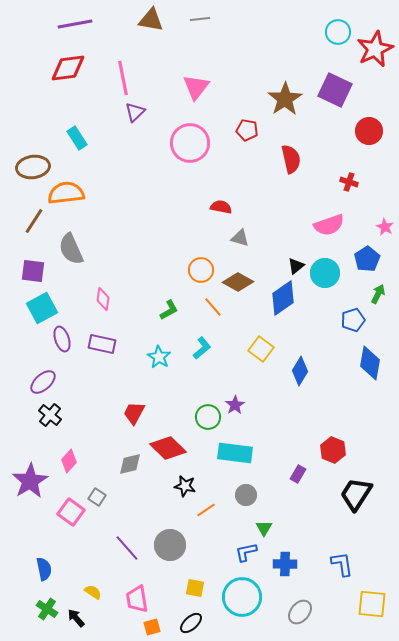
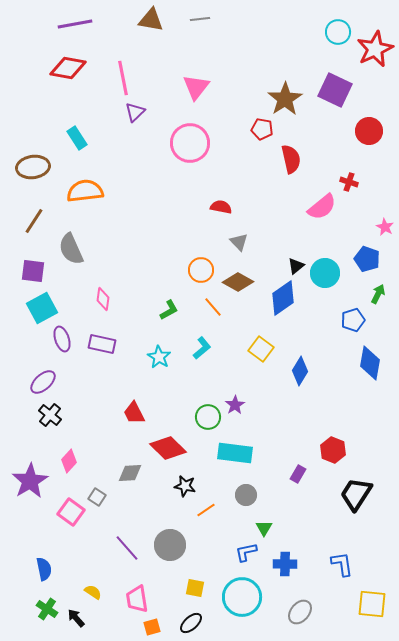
red diamond at (68, 68): rotated 18 degrees clockwise
red pentagon at (247, 130): moved 15 px right, 1 px up
orange semicircle at (66, 193): moved 19 px right, 2 px up
pink semicircle at (329, 225): moved 7 px left, 18 px up; rotated 20 degrees counterclockwise
gray triangle at (240, 238): moved 1 px left, 4 px down; rotated 30 degrees clockwise
blue pentagon at (367, 259): rotated 20 degrees counterclockwise
red trapezoid at (134, 413): rotated 55 degrees counterclockwise
gray diamond at (130, 464): moved 9 px down; rotated 10 degrees clockwise
